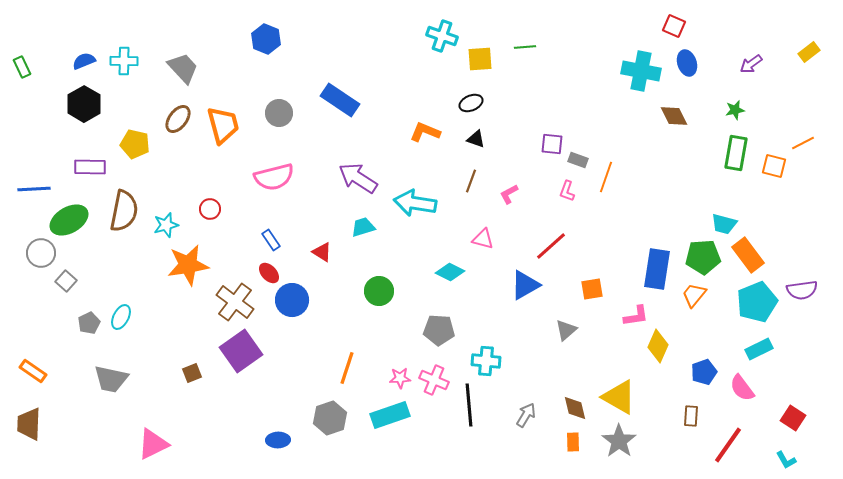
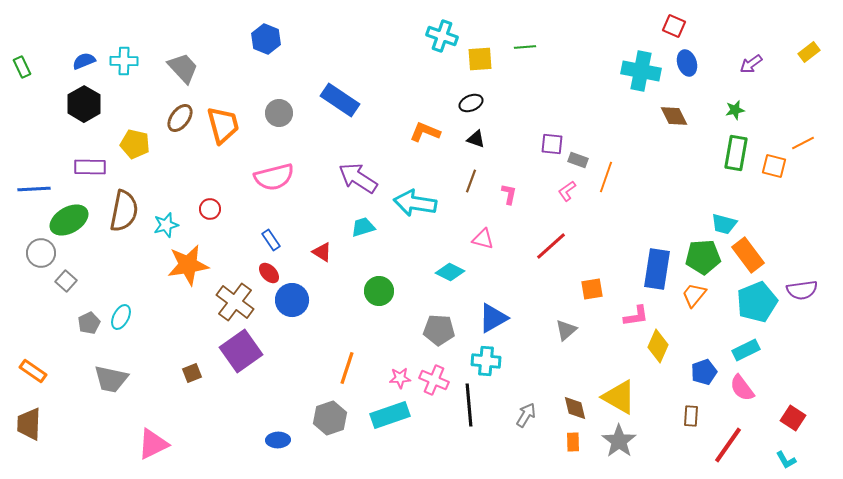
brown ellipse at (178, 119): moved 2 px right, 1 px up
pink L-shape at (567, 191): rotated 35 degrees clockwise
pink L-shape at (509, 194): rotated 130 degrees clockwise
blue triangle at (525, 285): moved 32 px left, 33 px down
cyan rectangle at (759, 349): moved 13 px left, 1 px down
